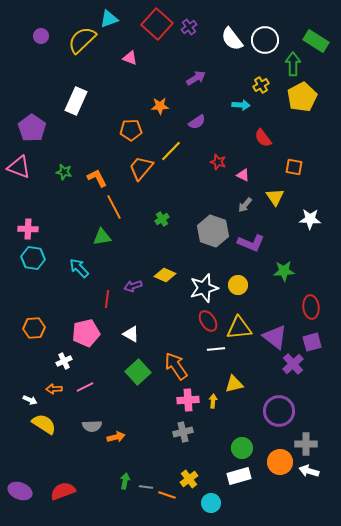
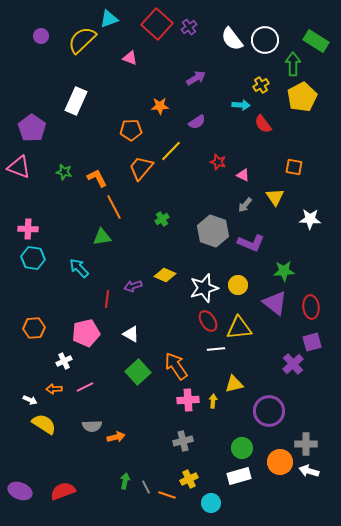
red semicircle at (263, 138): moved 14 px up
purple triangle at (275, 337): moved 34 px up
purple circle at (279, 411): moved 10 px left
gray cross at (183, 432): moved 9 px down
yellow cross at (189, 479): rotated 12 degrees clockwise
gray line at (146, 487): rotated 56 degrees clockwise
